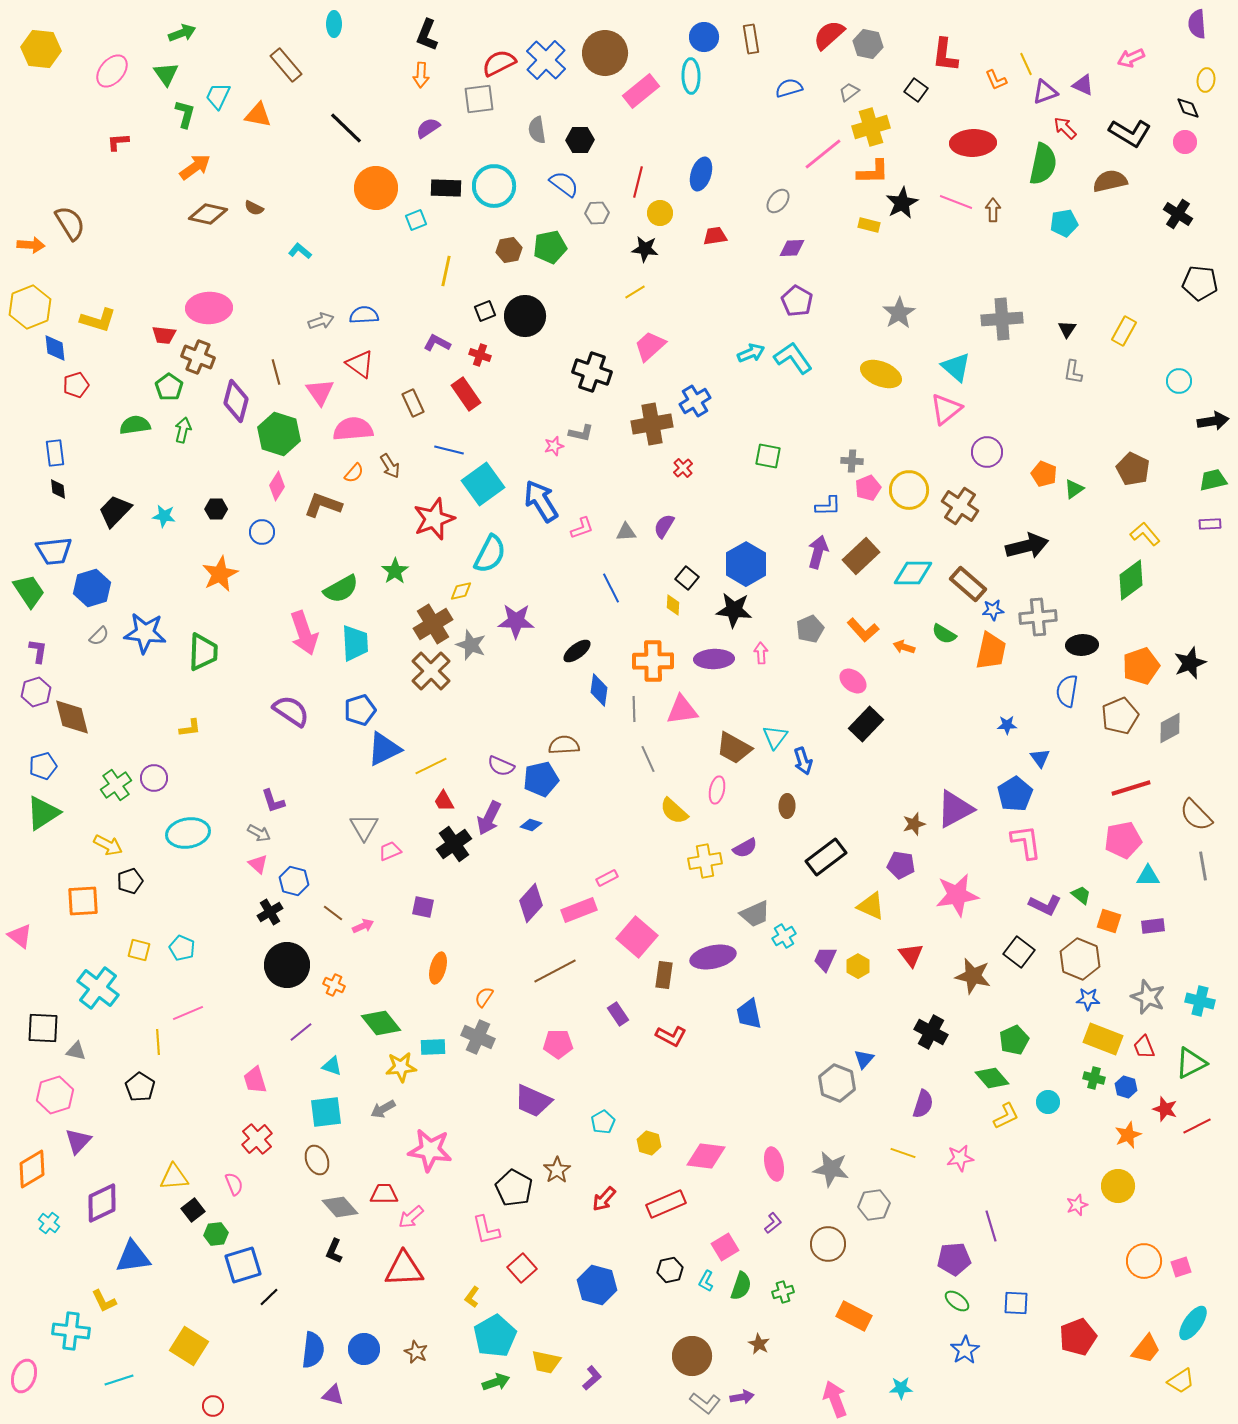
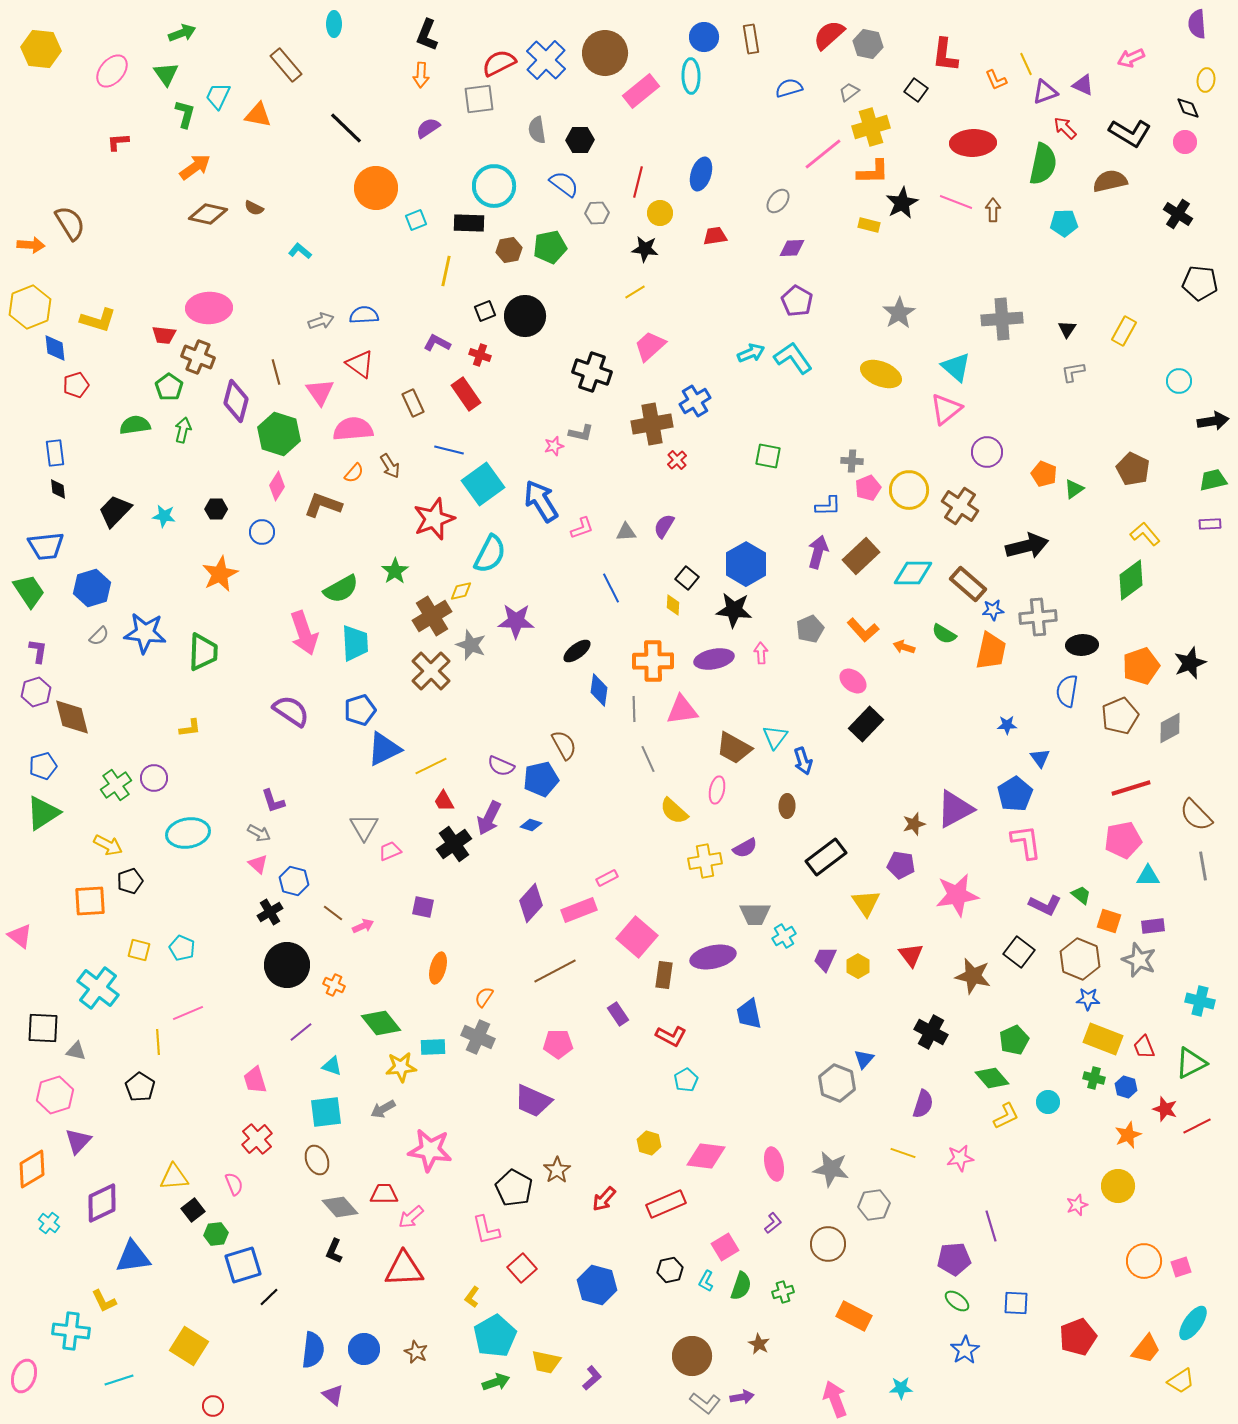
black rectangle at (446, 188): moved 23 px right, 35 px down
cyan pentagon at (1064, 223): rotated 8 degrees clockwise
gray L-shape at (1073, 372): rotated 70 degrees clockwise
red cross at (683, 468): moved 6 px left, 8 px up
blue trapezoid at (54, 551): moved 8 px left, 5 px up
brown cross at (433, 624): moved 1 px left, 8 px up
purple ellipse at (714, 659): rotated 9 degrees counterclockwise
brown semicircle at (564, 745): rotated 64 degrees clockwise
orange square at (83, 901): moved 7 px right
yellow triangle at (871, 906): moved 5 px left, 3 px up; rotated 32 degrees clockwise
gray trapezoid at (755, 914): rotated 24 degrees clockwise
gray star at (1148, 997): moved 9 px left, 37 px up
cyan pentagon at (603, 1122): moved 83 px right, 42 px up
purple triangle at (333, 1395): rotated 25 degrees clockwise
